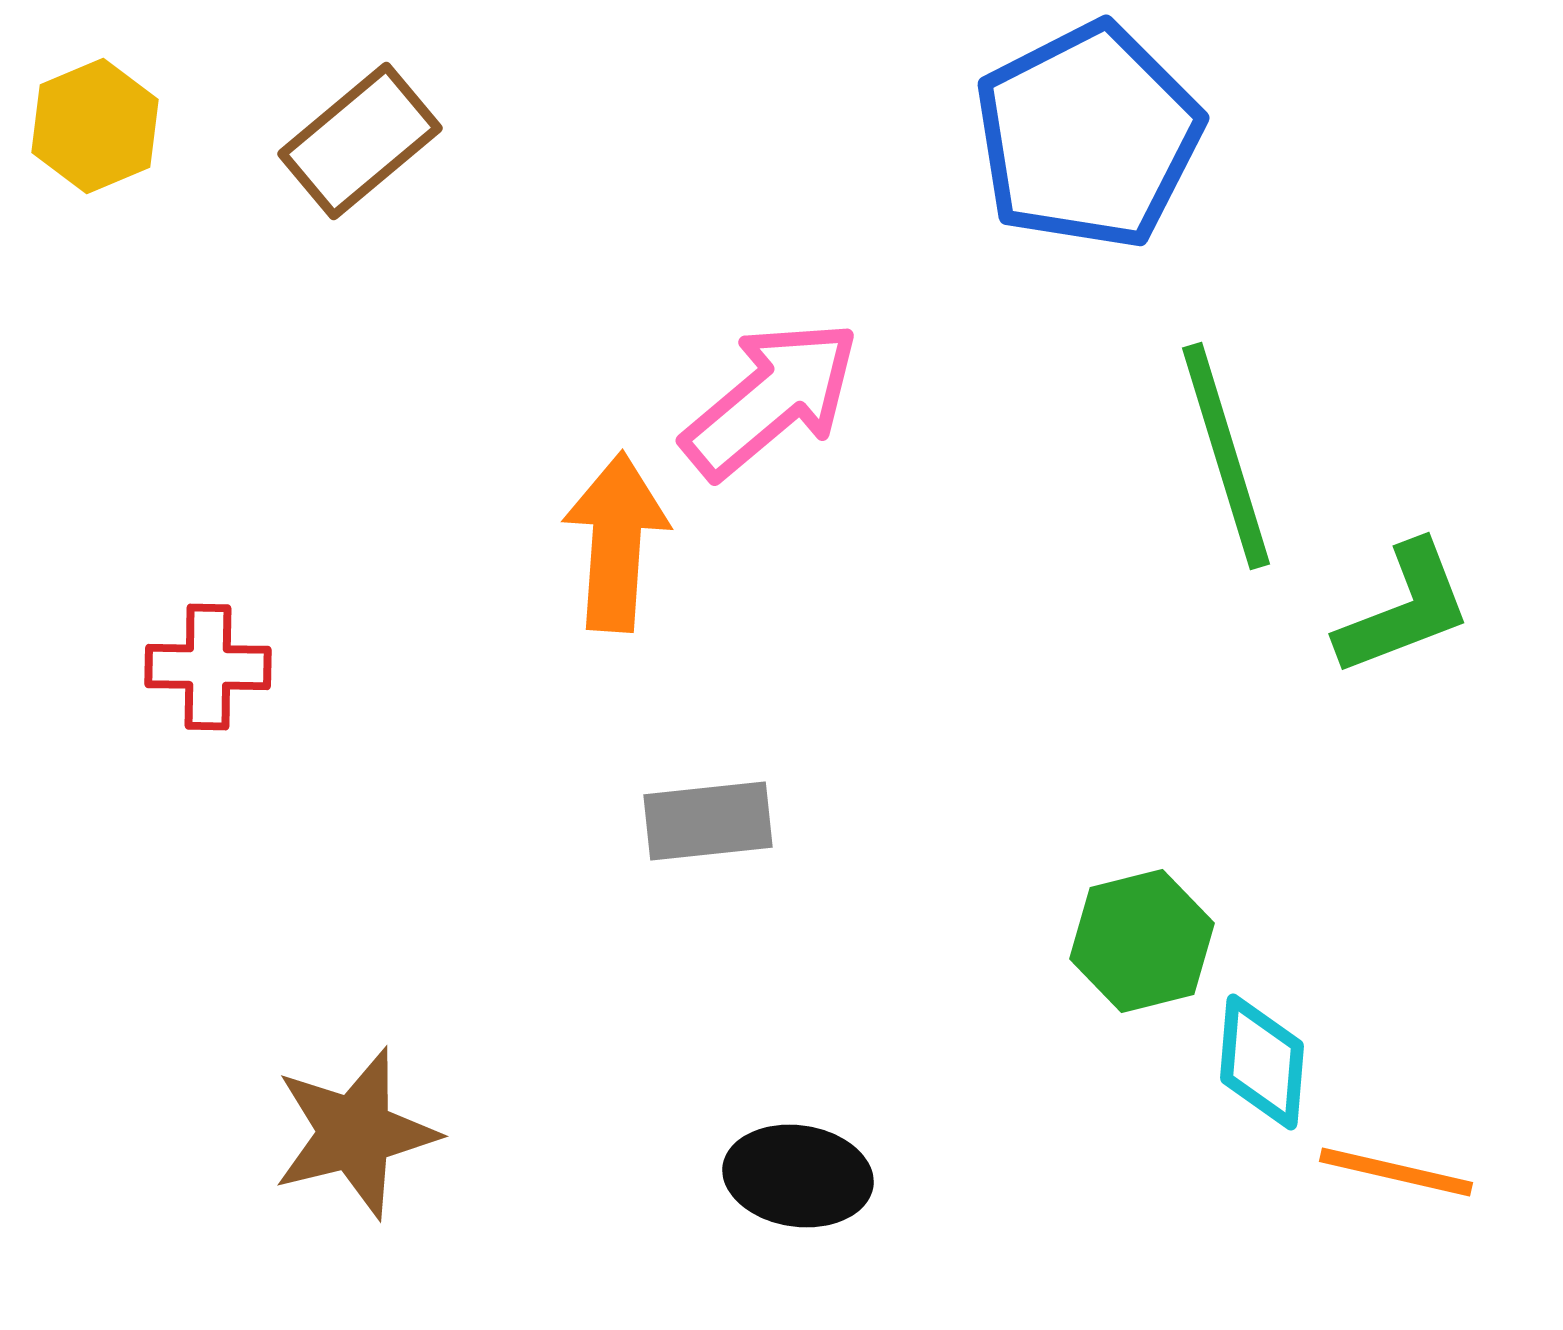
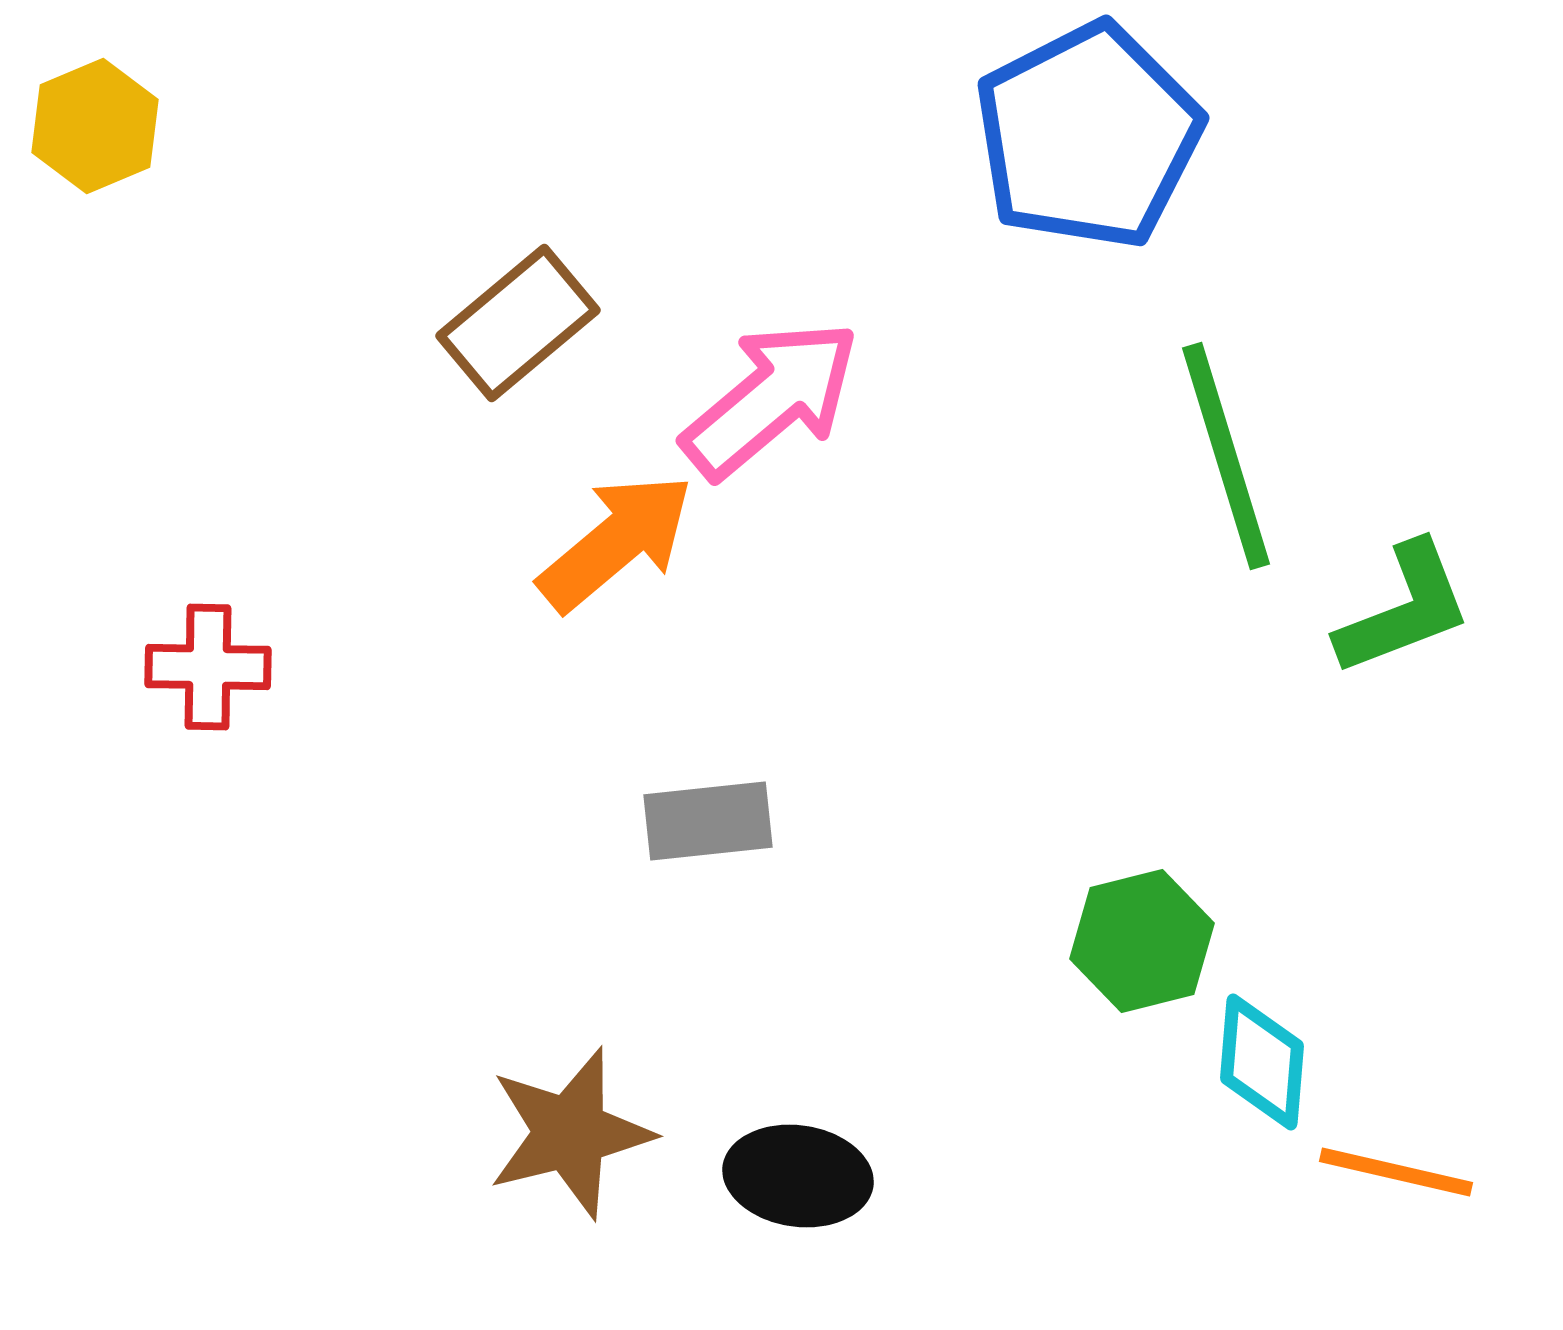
brown rectangle: moved 158 px right, 182 px down
orange arrow: rotated 46 degrees clockwise
brown star: moved 215 px right
